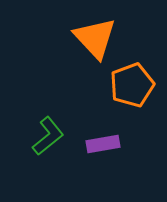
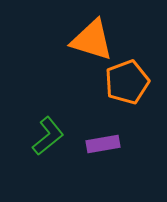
orange triangle: moved 3 px left, 2 px down; rotated 30 degrees counterclockwise
orange pentagon: moved 5 px left, 3 px up
